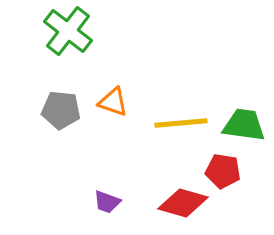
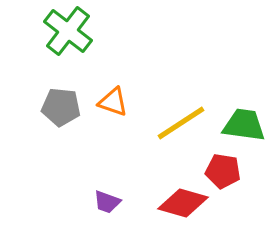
gray pentagon: moved 3 px up
yellow line: rotated 28 degrees counterclockwise
